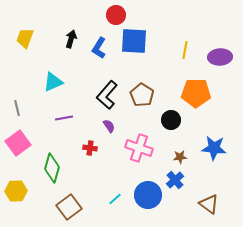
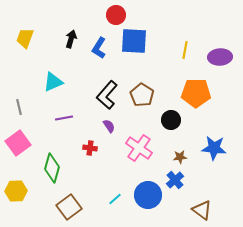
gray line: moved 2 px right, 1 px up
pink cross: rotated 16 degrees clockwise
brown triangle: moved 7 px left, 6 px down
